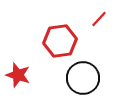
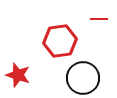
red line: rotated 48 degrees clockwise
